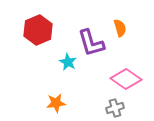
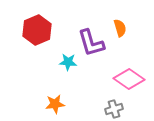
red hexagon: moved 1 px left
cyan star: rotated 24 degrees counterclockwise
pink diamond: moved 3 px right
orange star: moved 1 px left, 1 px down
gray cross: moved 1 px left, 1 px down
